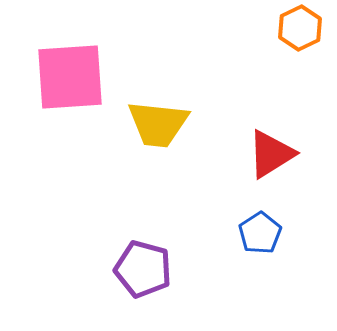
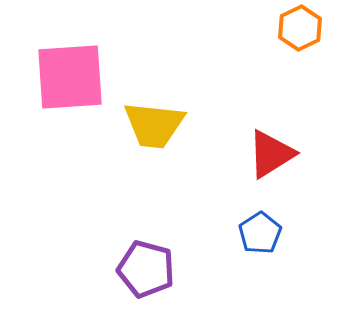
yellow trapezoid: moved 4 px left, 1 px down
purple pentagon: moved 3 px right
